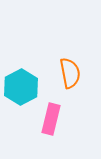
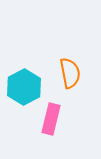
cyan hexagon: moved 3 px right
